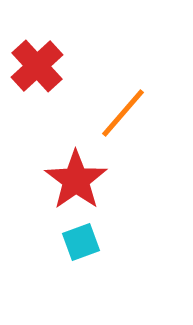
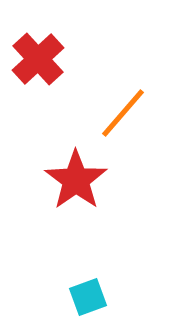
red cross: moved 1 px right, 7 px up
cyan square: moved 7 px right, 55 px down
